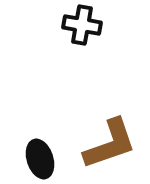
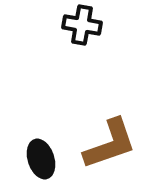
black ellipse: moved 1 px right
